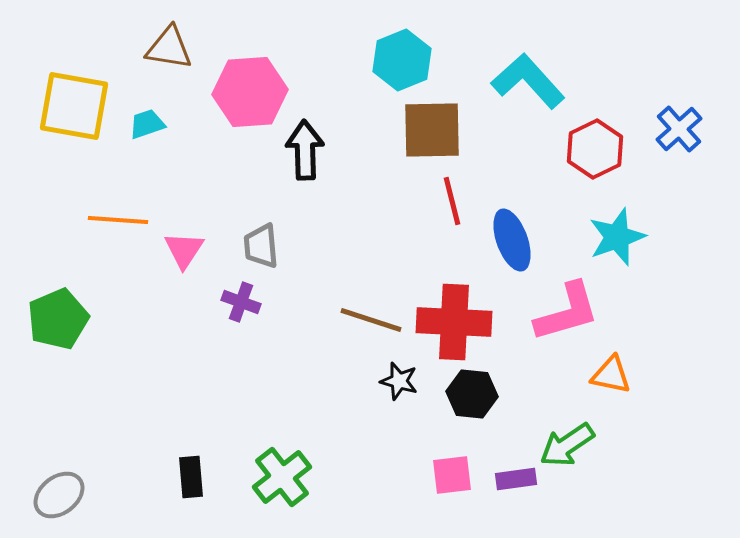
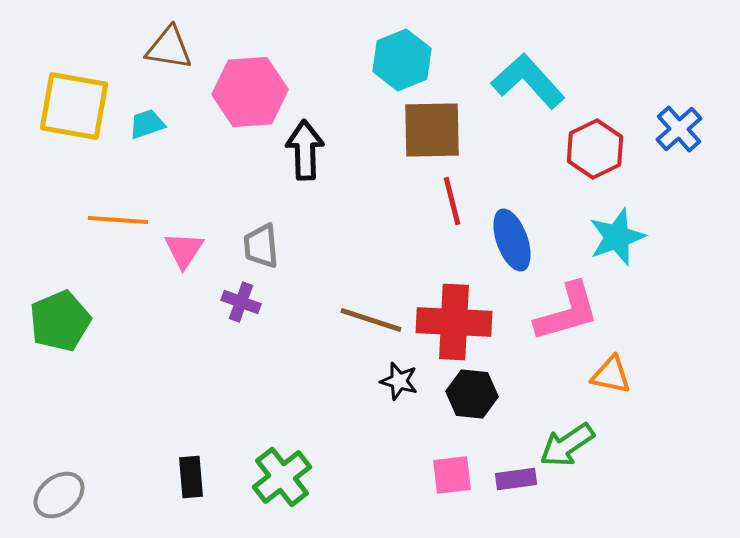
green pentagon: moved 2 px right, 2 px down
